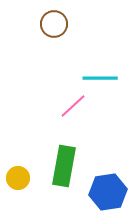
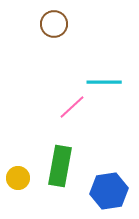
cyan line: moved 4 px right, 4 px down
pink line: moved 1 px left, 1 px down
green rectangle: moved 4 px left
blue hexagon: moved 1 px right, 1 px up
